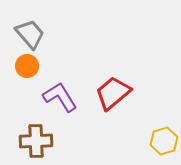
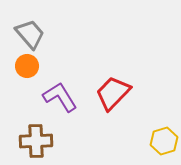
red trapezoid: rotated 6 degrees counterclockwise
